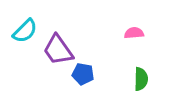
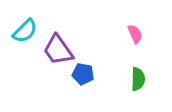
pink semicircle: moved 1 px right, 1 px down; rotated 72 degrees clockwise
green semicircle: moved 3 px left
